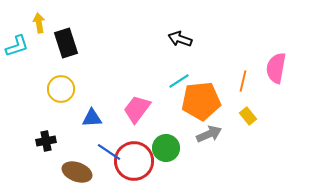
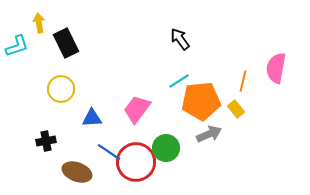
black arrow: rotated 35 degrees clockwise
black rectangle: rotated 8 degrees counterclockwise
yellow rectangle: moved 12 px left, 7 px up
red circle: moved 2 px right, 1 px down
